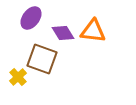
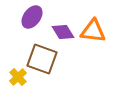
purple ellipse: moved 1 px right, 1 px up
purple diamond: moved 1 px up
